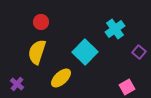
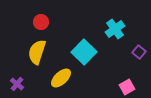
cyan square: moved 1 px left
